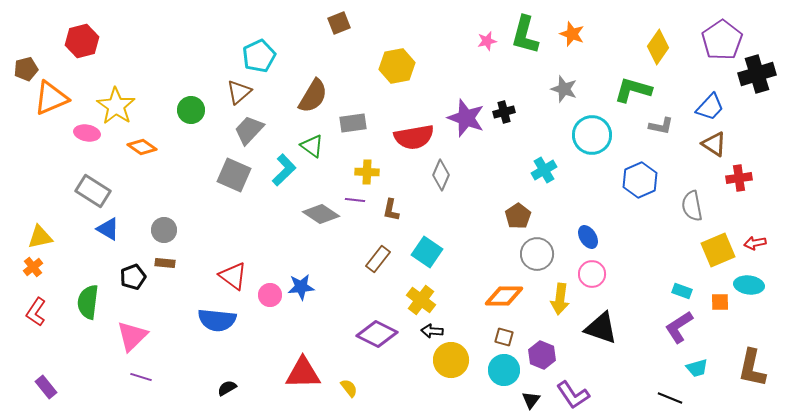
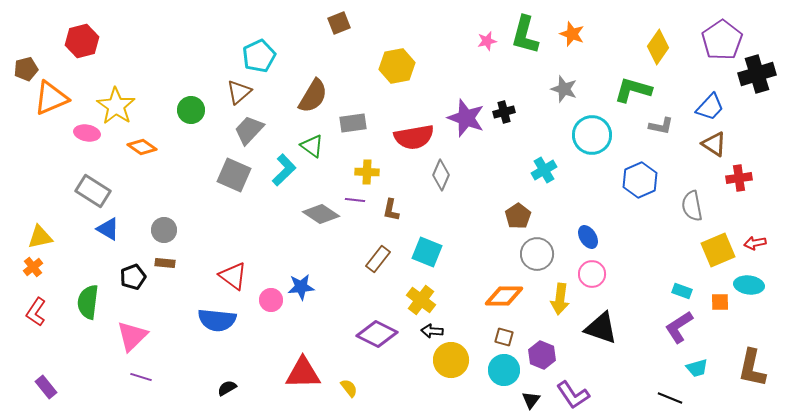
cyan square at (427, 252): rotated 12 degrees counterclockwise
pink circle at (270, 295): moved 1 px right, 5 px down
